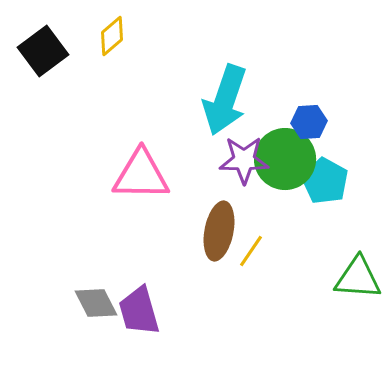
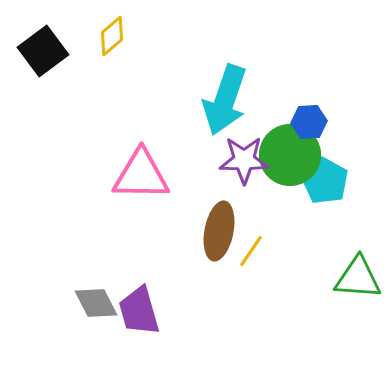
green circle: moved 5 px right, 4 px up
